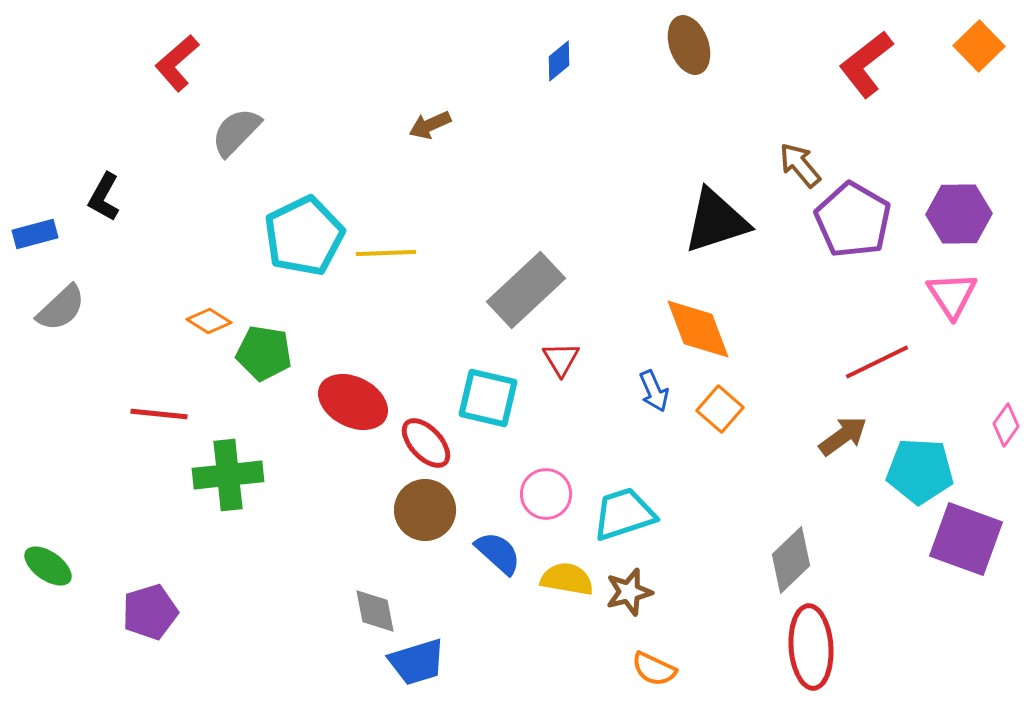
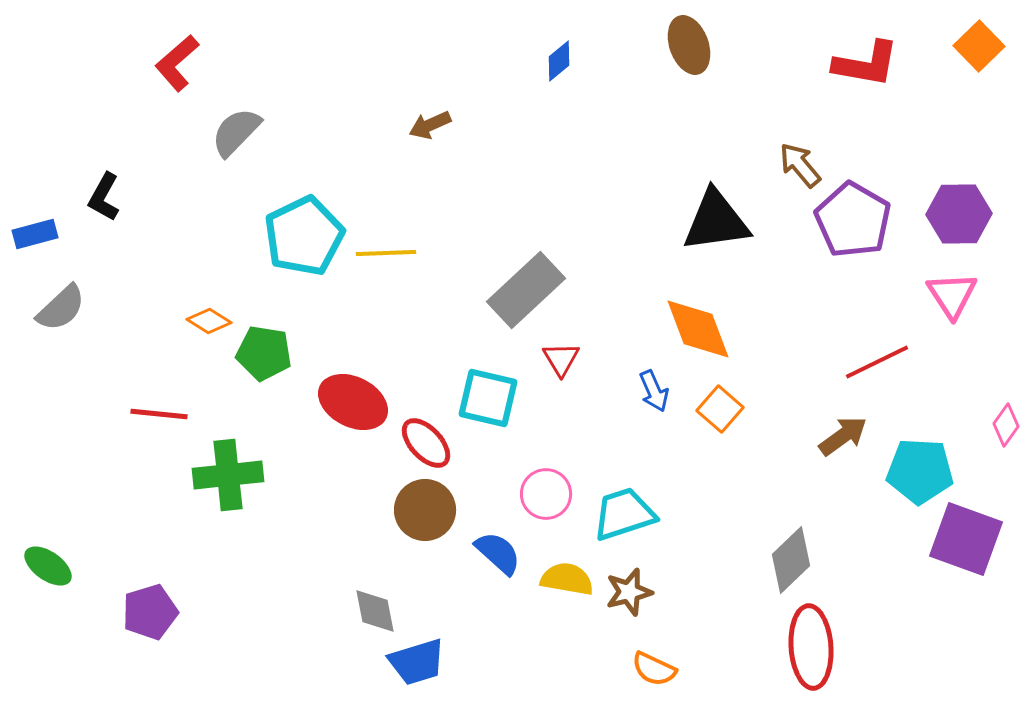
red L-shape at (866, 64): rotated 132 degrees counterclockwise
black triangle at (716, 221): rotated 10 degrees clockwise
